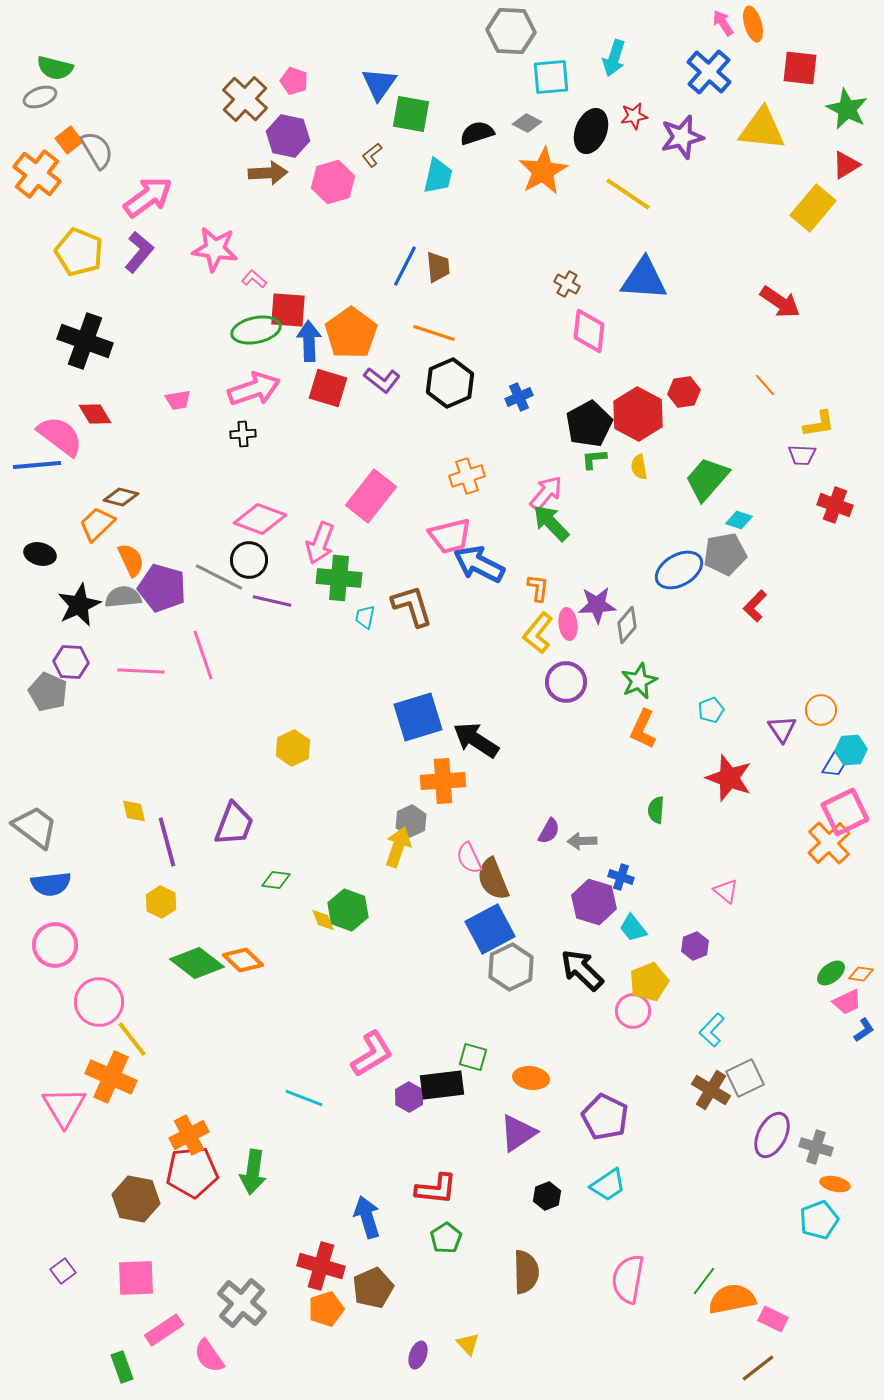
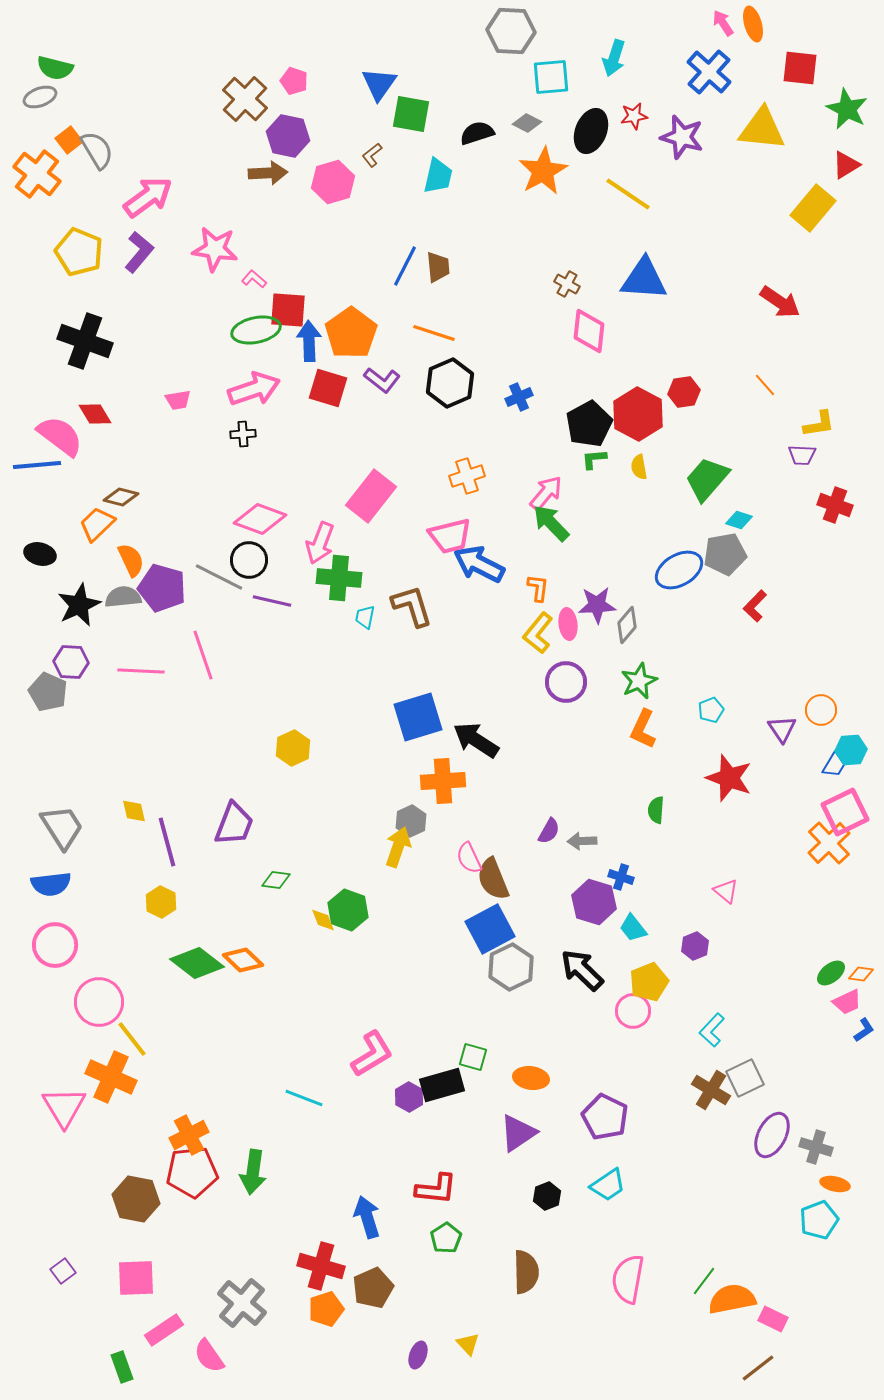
purple star at (682, 137): rotated 30 degrees clockwise
gray trapezoid at (35, 827): moved 27 px right; rotated 21 degrees clockwise
black rectangle at (442, 1085): rotated 9 degrees counterclockwise
